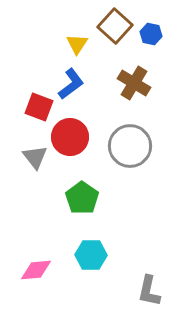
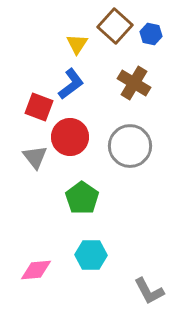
gray L-shape: rotated 40 degrees counterclockwise
